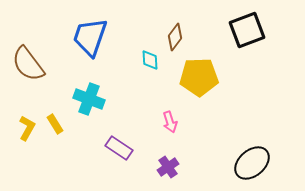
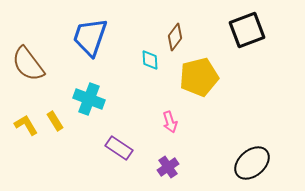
yellow pentagon: rotated 12 degrees counterclockwise
yellow rectangle: moved 3 px up
yellow L-shape: moved 1 px left, 3 px up; rotated 60 degrees counterclockwise
